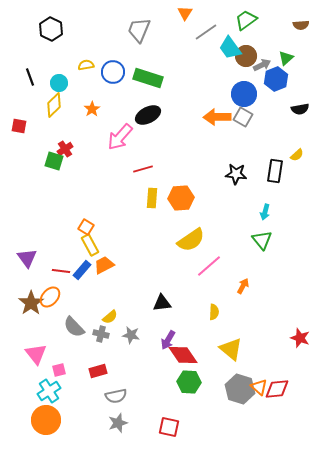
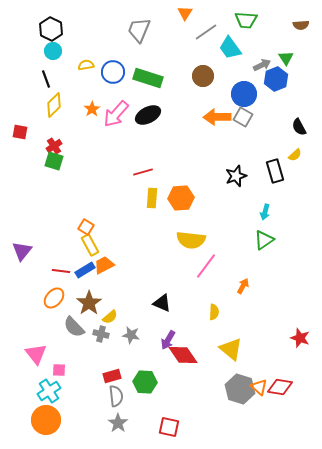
green trapezoid at (246, 20): rotated 140 degrees counterclockwise
brown circle at (246, 56): moved 43 px left, 20 px down
green triangle at (286, 58): rotated 21 degrees counterclockwise
black line at (30, 77): moved 16 px right, 2 px down
cyan circle at (59, 83): moved 6 px left, 32 px up
black semicircle at (300, 109): moved 1 px left, 18 px down; rotated 72 degrees clockwise
red square at (19, 126): moved 1 px right, 6 px down
pink arrow at (120, 137): moved 4 px left, 23 px up
red cross at (65, 149): moved 11 px left, 3 px up
yellow semicircle at (297, 155): moved 2 px left
red line at (143, 169): moved 3 px down
black rectangle at (275, 171): rotated 25 degrees counterclockwise
black star at (236, 174): moved 2 px down; rotated 25 degrees counterclockwise
yellow semicircle at (191, 240): rotated 40 degrees clockwise
green triangle at (262, 240): moved 2 px right; rotated 35 degrees clockwise
purple triangle at (27, 258): moved 5 px left, 7 px up; rotated 15 degrees clockwise
pink line at (209, 266): moved 3 px left; rotated 12 degrees counterclockwise
blue rectangle at (82, 270): moved 3 px right; rotated 18 degrees clockwise
orange ellipse at (50, 297): moved 4 px right, 1 px down
brown star at (31, 303): moved 58 px right
black triangle at (162, 303): rotated 30 degrees clockwise
pink square at (59, 370): rotated 16 degrees clockwise
red rectangle at (98, 371): moved 14 px right, 5 px down
green hexagon at (189, 382): moved 44 px left
red diamond at (277, 389): moved 3 px right, 2 px up; rotated 15 degrees clockwise
gray semicircle at (116, 396): rotated 85 degrees counterclockwise
gray star at (118, 423): rotated 18 degrees counterclockwise
